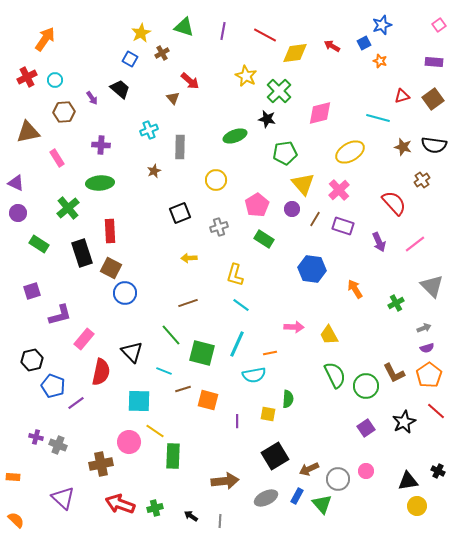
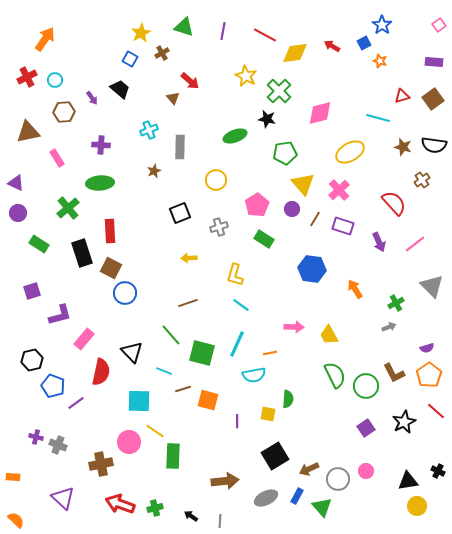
blue star at (382, 25): rotated 18 degrees counterclockwise
gray arrow at (424, 328): moved 35 px left, 1 px up
green triangle at (322, 504): moved 3 px down
